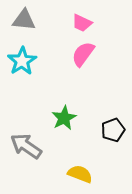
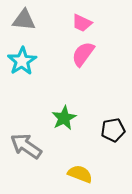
black pentagon: rotated 10 degrees clockwise
